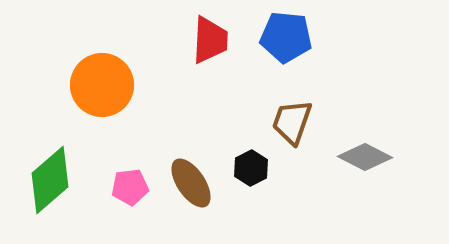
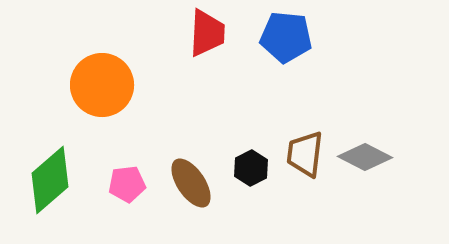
red trapezoid: moved 3 px left, 7 px up
brown trapezoid: moved 13 px right, 32 px down; rotated 12 degrees counterclockwise
pink pentagon: moved 3 px left, 3 px up
